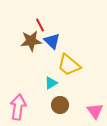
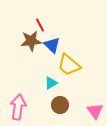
blue triangle: moved 4 px down
